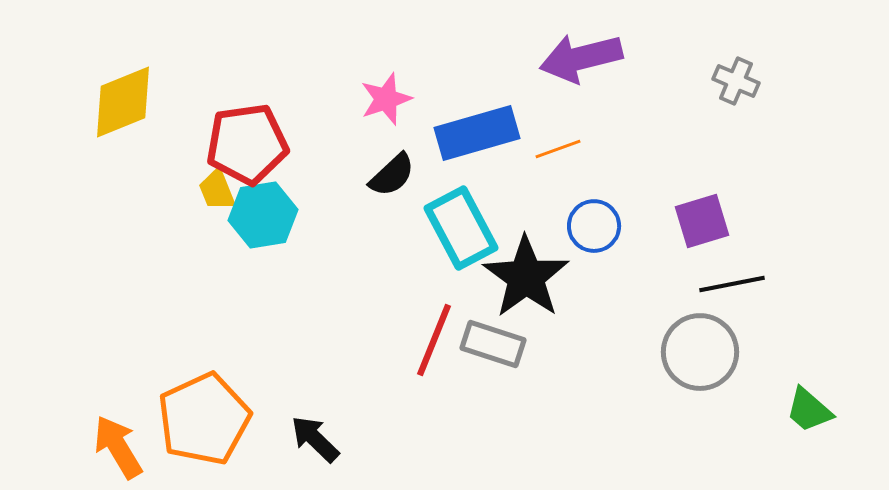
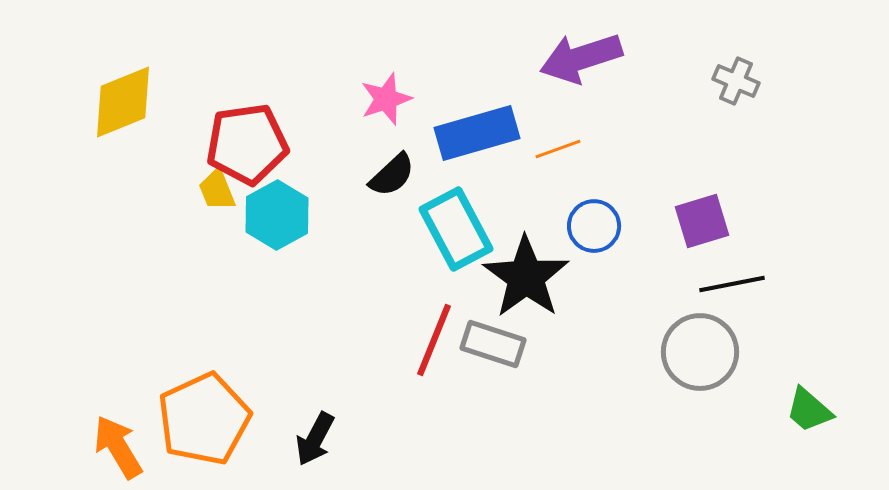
purple arrow: rotated 4 degrees counterclockwise
cyan hexagon: moved 14 px right; rotated 20 degrees counterclockwise
cyan rectangle: moved 5 px left, 1 px down
black arrow: rotated 106 degrees counterclockwise
